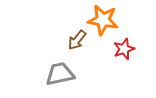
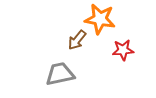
orange star: moved 3 px left, 1 px up
red star: moved 1 px left, 1 px down; rotated 15 degrees clockwise
